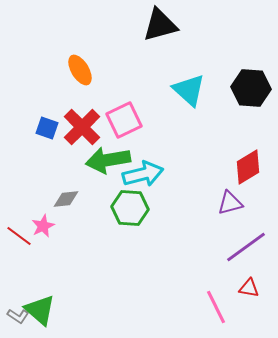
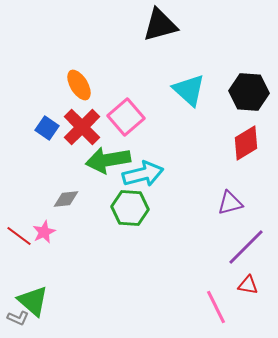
orange ellipse: moved 1 px left, 15 px down
black hexagon: moved 2 px left, 4 px down
pink square: moved 2 px right, 3 px up; rotated 15 degrees counterclockwise
blue square: rotated 15 degrees clockwise
red diamond: moved 2 px left, 24 px up
pink star: moved 1 px right, 6 px down
purple line: rotated 9 degrees counterclockwise
red triangle: moved 1 px left, 3 px up
green triangle: moved 7 px left, 9 px up
gray L-shape: moved 2 px down; rotated 10 degrees counterclockwise
